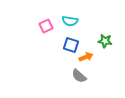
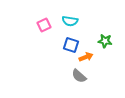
pink square: moved 2 px left, 1 px up
